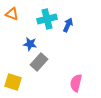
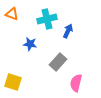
blue arrow: moved 6 px down
gray rectangle: moved 19 px right
